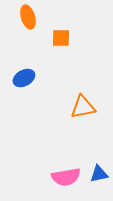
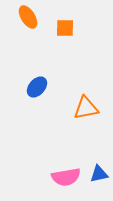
orange ellipse: rotated 15 degrees counterclockwise
orange square: moved 4 px right, 10 px up
blue ellipse: moved 13 px right, 9 px down; rotated 20 degrees counterclockwise
orange triangle: moved 3 px right, 1 px down
